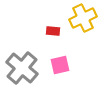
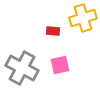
yellow cross: rotated 8 degrees clockwise
gray cross: rotated 12 degrees counterclockwise
